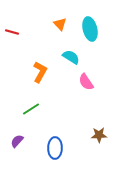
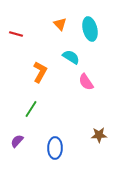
red line: moved 4 px right, 2 px down
green line: rotated 24 degrees counterclockwise
